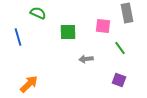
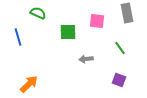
pink square: moved 6 px left, 5 px up
